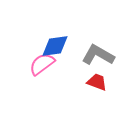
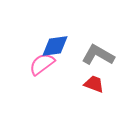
red trapezoid: moved 3 px left, 2 px down
